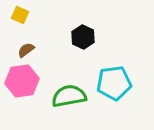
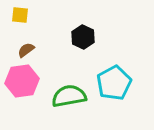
yellow square: rotated 18 degrees counterclockwise
cyan pentagon: rotated 20 degrees counterclockwise
